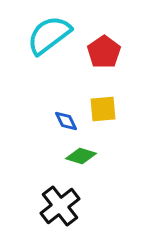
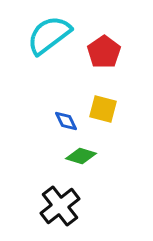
yellow square: rotated 20 degrees clockwise
